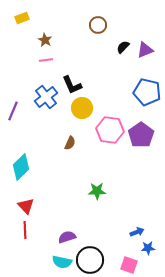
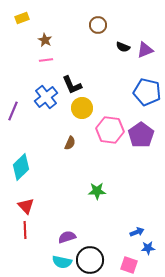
black semicircle: rotated 112 degrees counterclockwise
